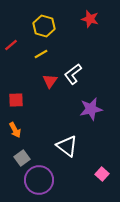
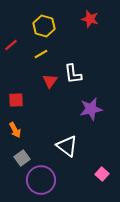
white L-shape: rotated 60 degrees counterclockwise
purple circle: moved 2 px right
